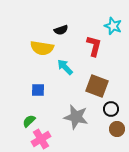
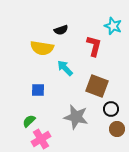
cyan arrow: moved 1 px down
